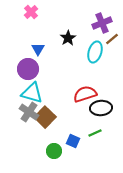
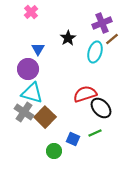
black ellipse: rotated 50 degrees clockwise
gray cross: moved 5 px left
blue square: moved 2 px up
